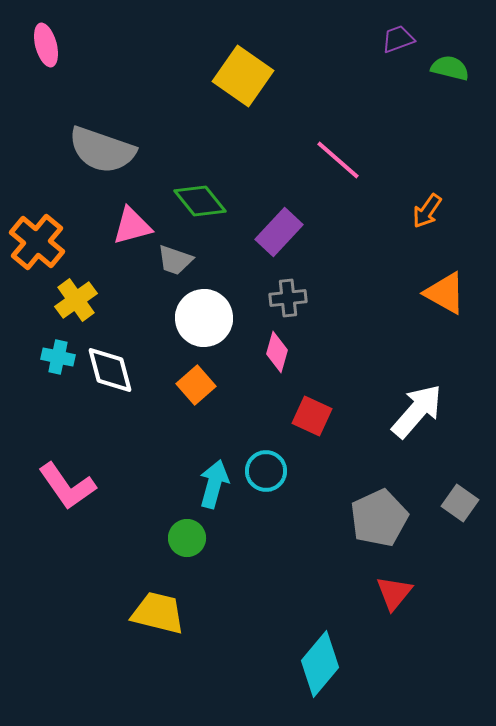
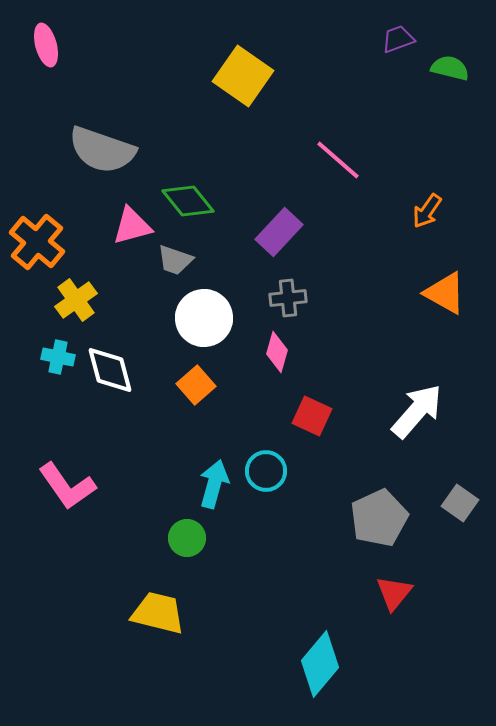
green diamond: moved 12 px left
